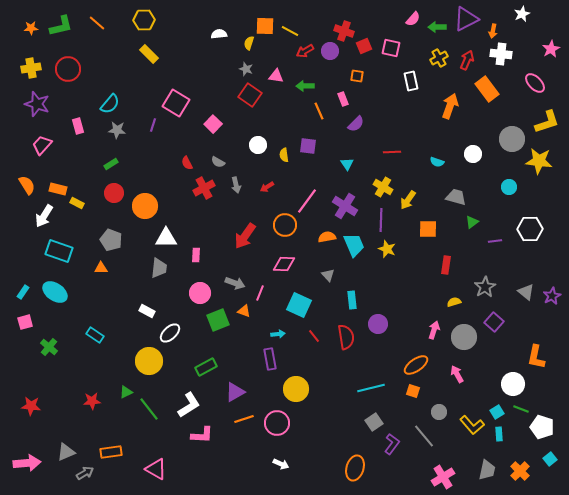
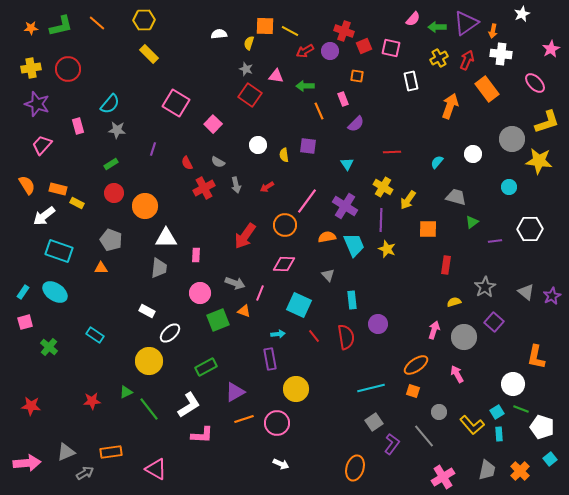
purple triangle at (466, 19): moved 4 px down; rotated 8 degrees counterclockwise
purple line at (153, 125): moved 24 px down
cyan semicircle at (437, 162): rotated 112 degrees clockwise
white arrow at (44, 216): rotated 20 degrees clockwise
